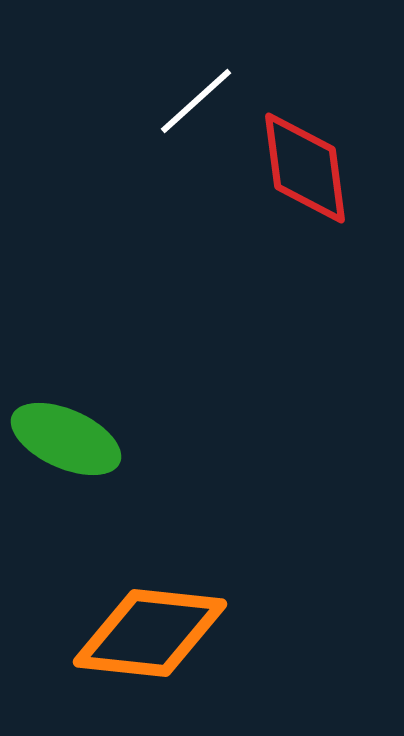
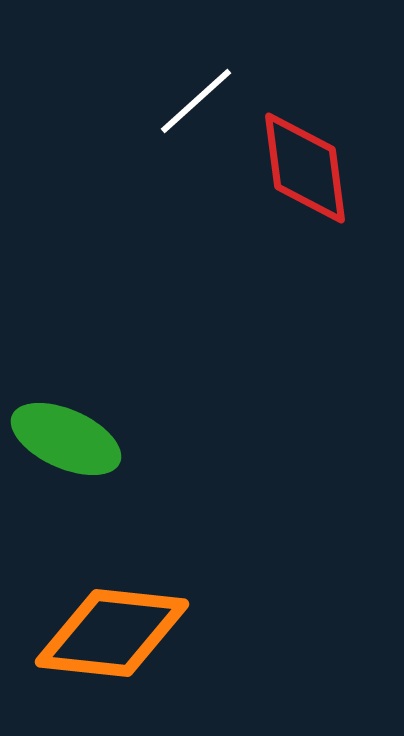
orange diamond: moved 38 px left
